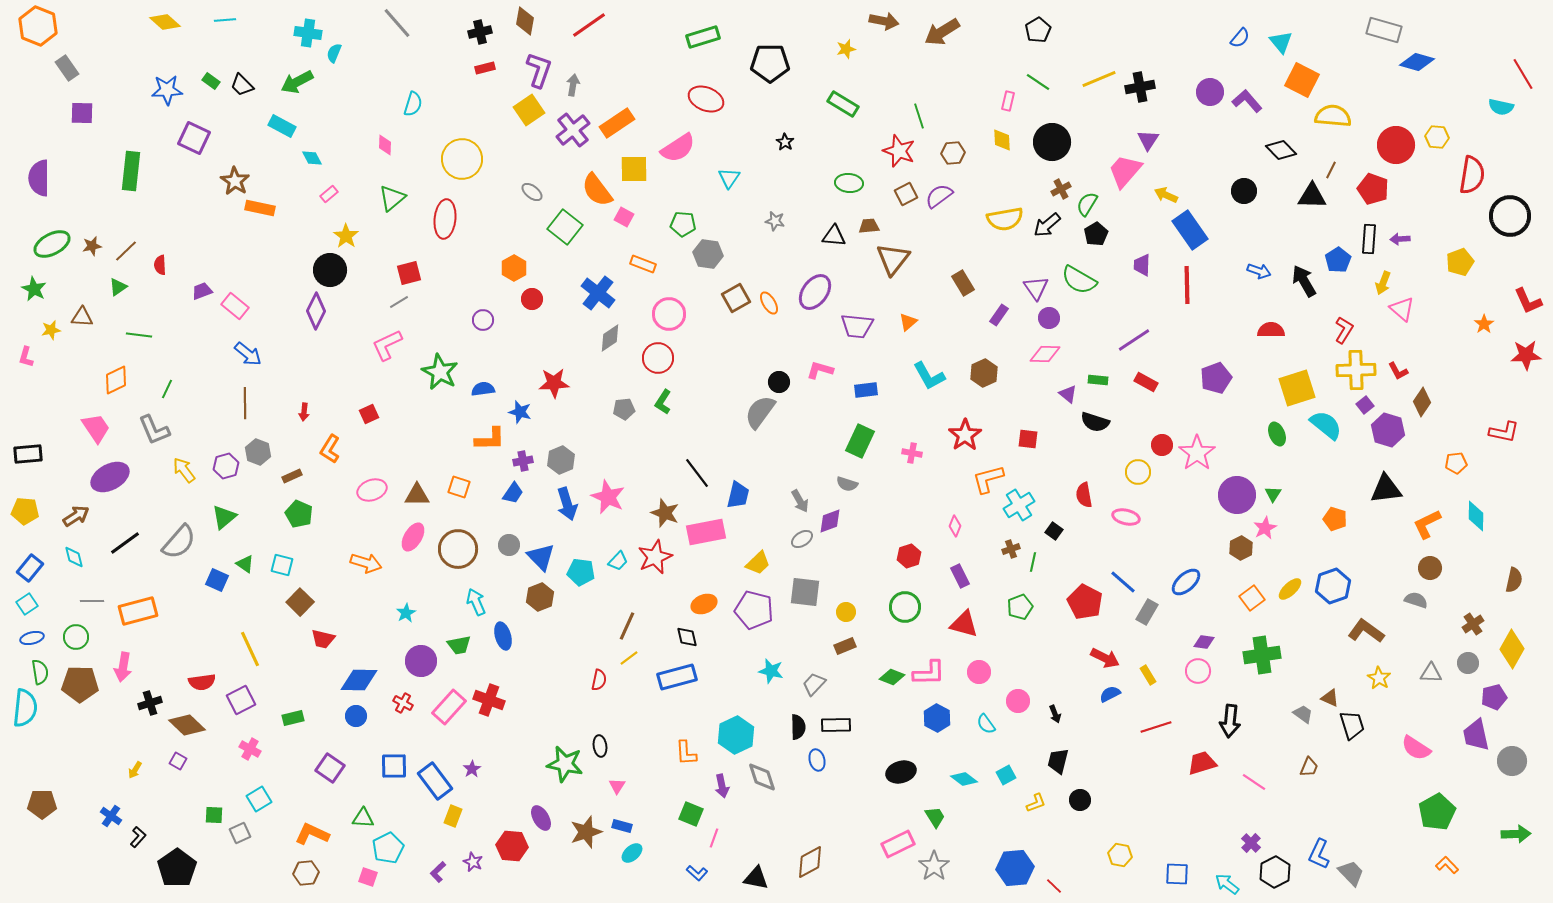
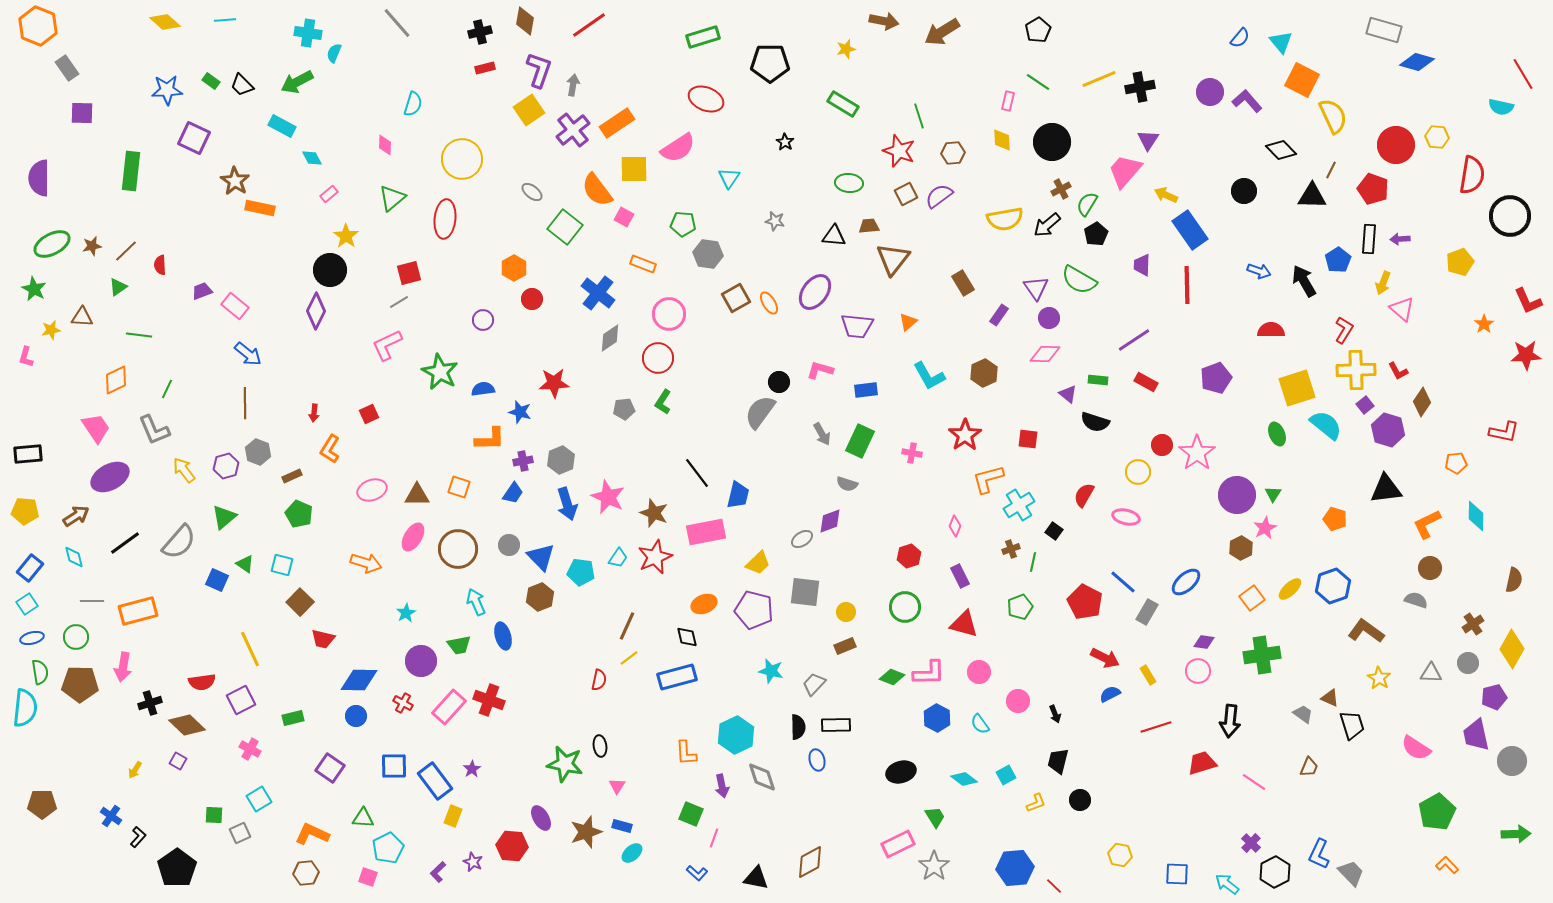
yellow semicircle at (1333, 116): rotated 60 degrees clockwise
red arrow at (304, 412): moved 10 px right, 1 px down
red semicircle at (1084, 495): rotated 40 degrees clockwise
gray arrow at (800, 501): moved 22 px right, 67 px up
brown star at (665, 513): moved 11 px left
cyan trapezoid at (618, 561): moved 3 px up; rotated 10 degrees counterclockwise
cyan semicircle at (986, 724): moved 6 px left
